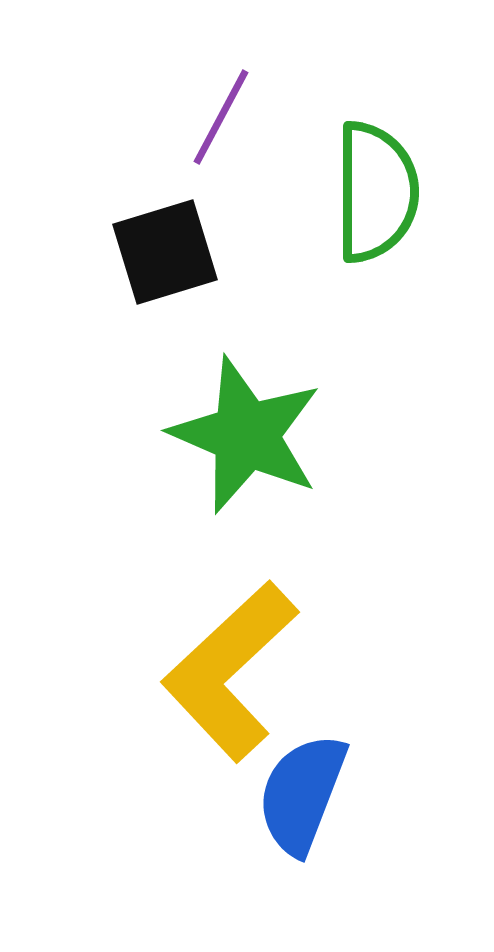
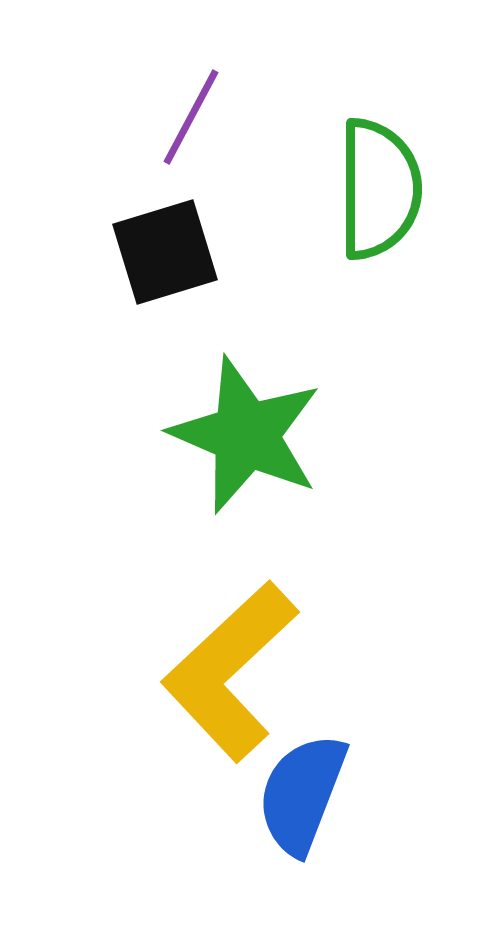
purple line: moved 30 px left
green semicircle: moved 3 px right, 3 px up
